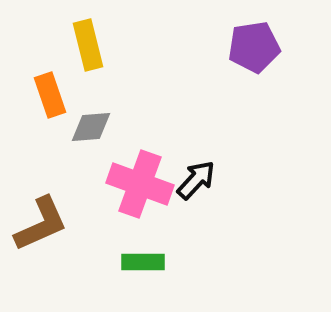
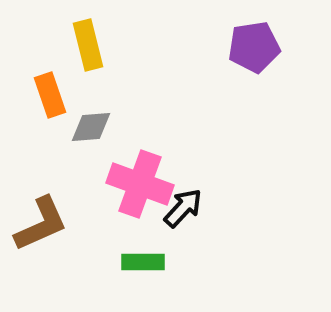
black arrow: moved 13 px left, 28 px down
